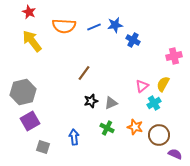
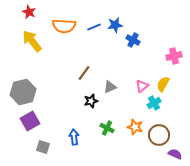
gray triangle: moved 1 px left, 16 px up
